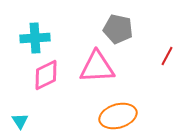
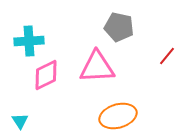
gray pentagon: moved 1 px right, 2 px up
cyan cross: moved 6 px left, 3 px down
red line: rotated 12 degrees clockwise
